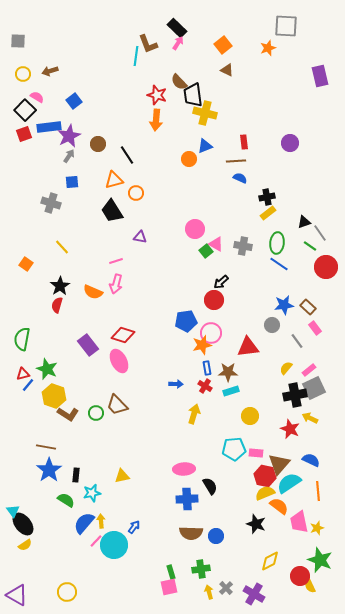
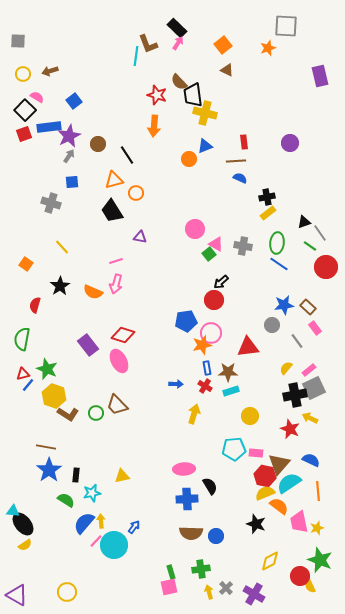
orange arrow at (156, 120): moved 2 px left, 6 px down
green square at (206, 251): moved 3 px right, 3 px down
red semicircle at (57, 305): moved 22 px left
cyan triangle at (13, 511): rotated 48 degrees counterclockwise
